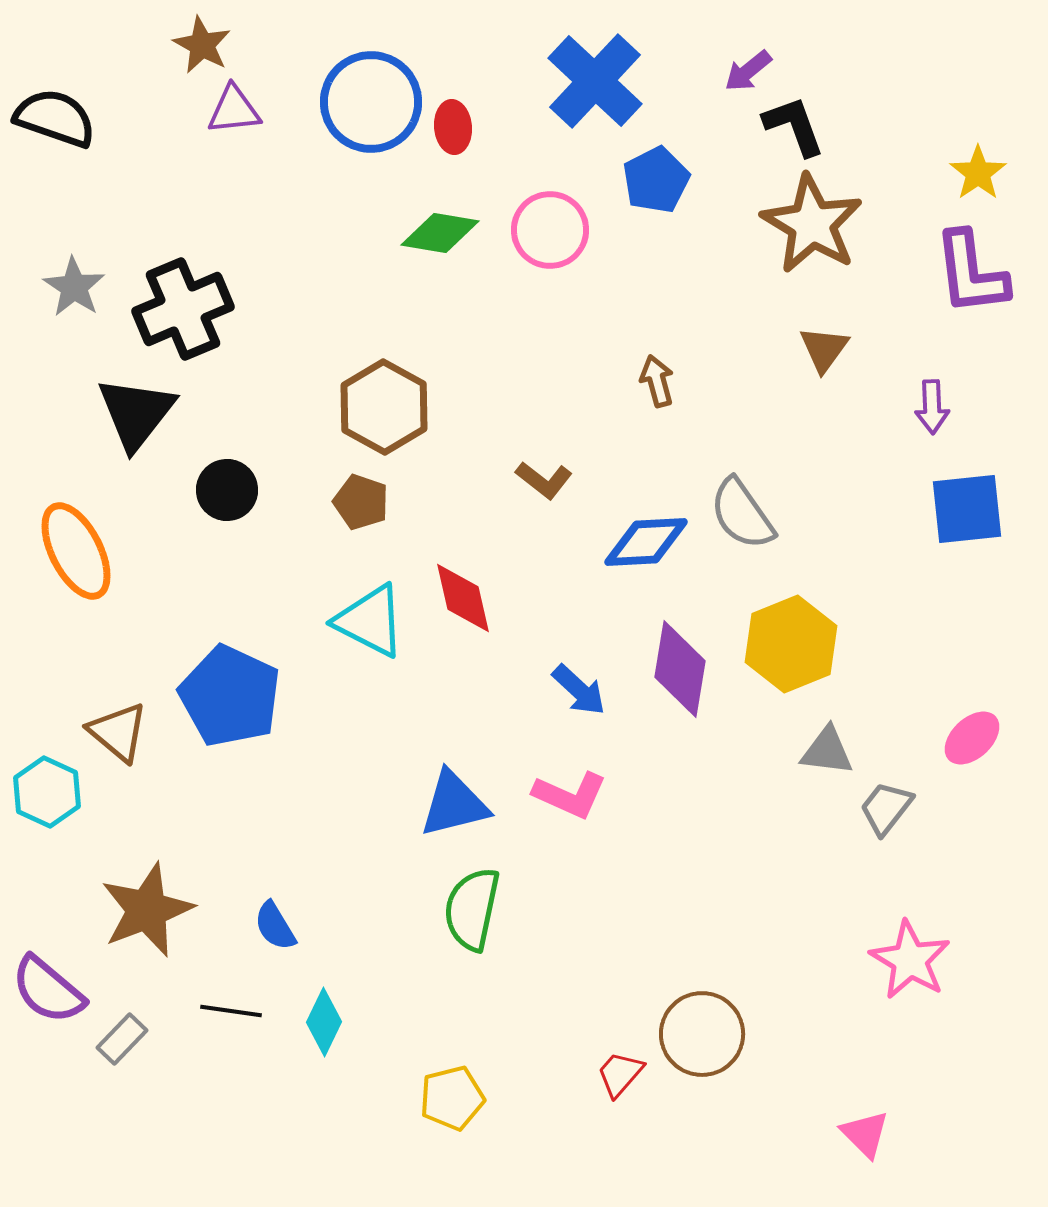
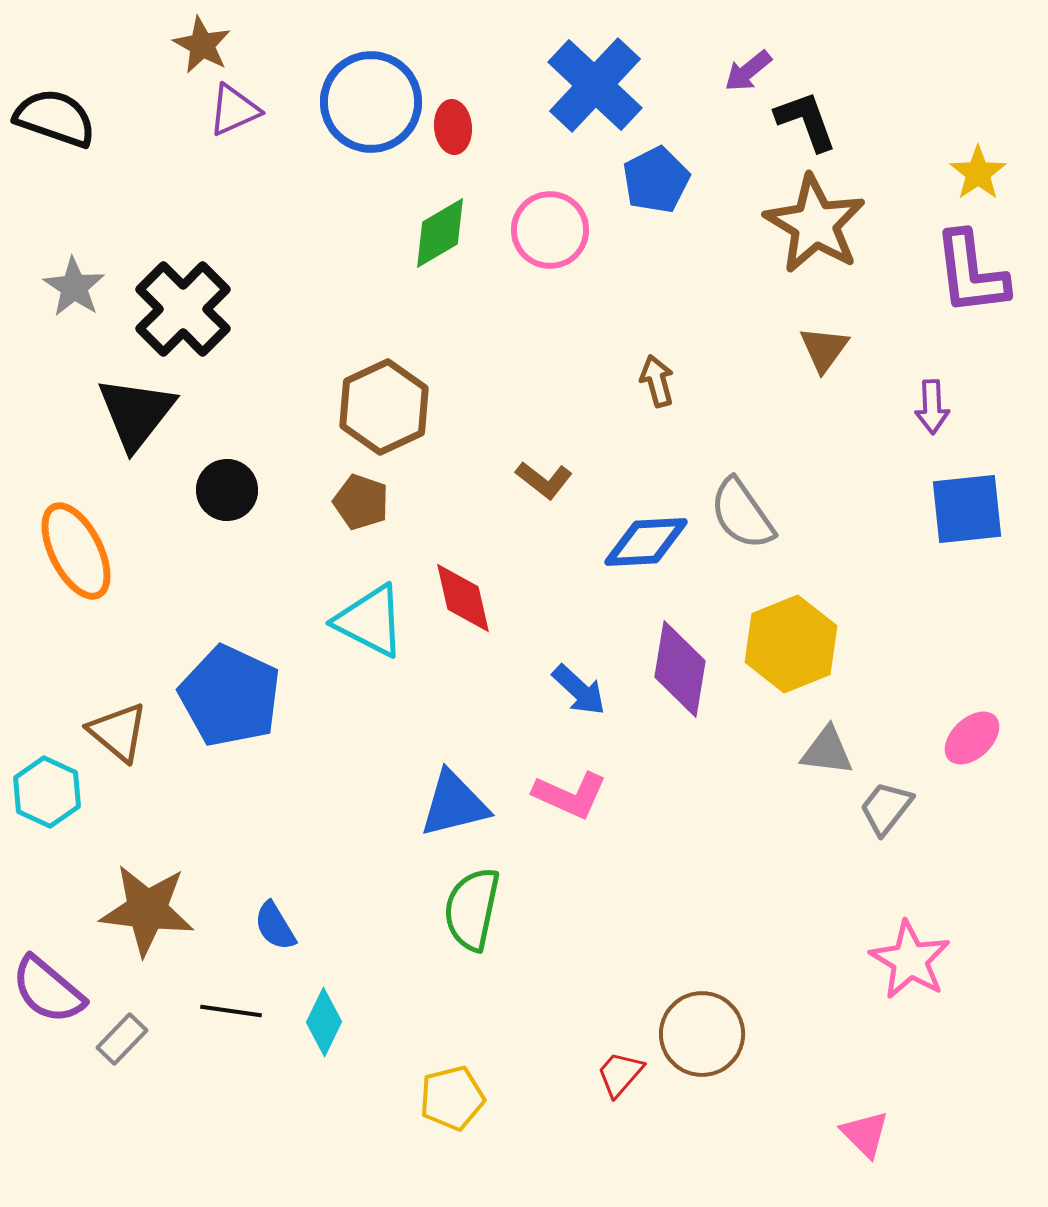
blue cross at (595, 81): moved 4 px down
purple triangle at (234, 110): rotated 18 degrees counterclockwise
black L-shape at (794, 126): moved 12 px right, 5 px up
brown star at (812, 224): moved 3 px right
green diamond at (440, 233): rotated 40 degrees counterclockwise
black cross at (183, 309): rotated 22 degrees counterclockwise
brown hexagon at (384, 407): rotated 6 degrees clockwise
brown star at (147, 910): rotated 28 degrees clockwise
